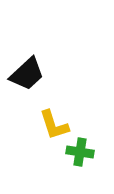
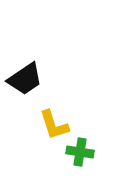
black trapezoid: moved 2 px left, 5 px down; rotated 9 degrees clockwise
